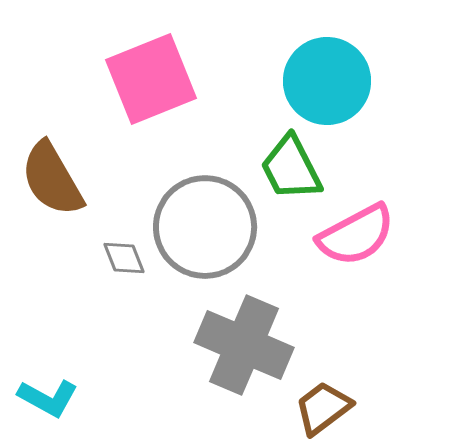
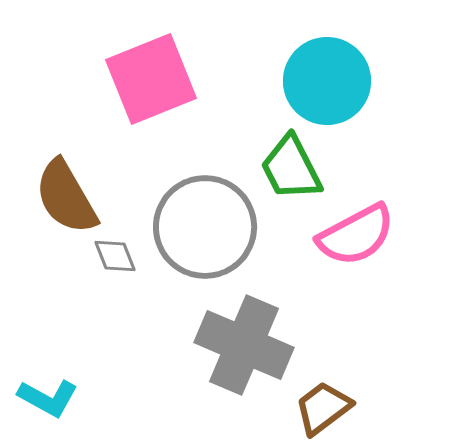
brown semicircle: moved 14 px right, 18 px down
gray diamond: moved 9 px left, 2 px up
